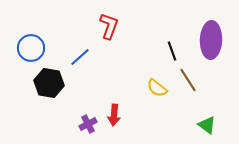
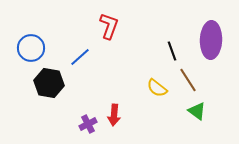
green triangle: moved 10 px left, 14 px up
